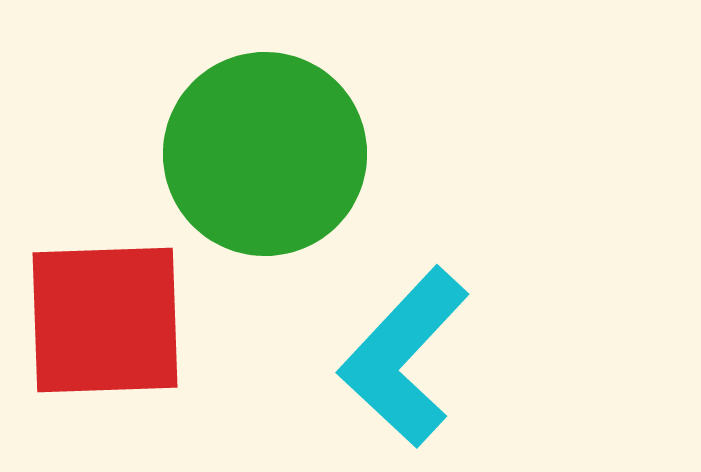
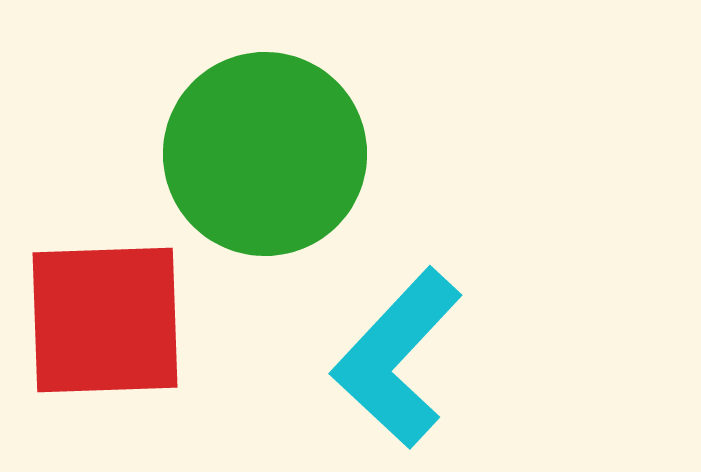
cyan L-shape: moved 7 px left, 1 px down
